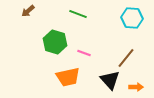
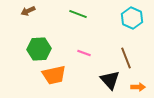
brown arrow: rotated 16 degrees clockwise
cyan hexagon: rotated 20 degrees clockwise
green hexagon: moved 16 px left, 7 px down; rotated 20 degrees counterclockwise
brown line: rotated 60 degrees counterclockwise
orange trapezoid: moved 14 px left, 2 px up
orange arrow: moved 2 px right
